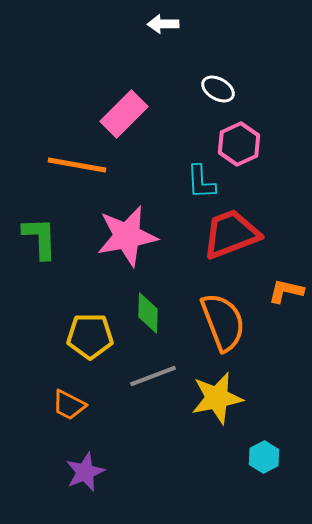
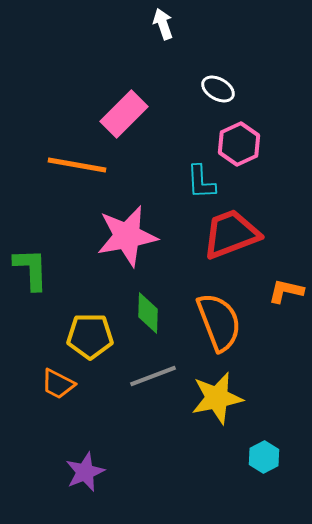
white arrow: rotated 72 degrees clockwise
green L-shape: moved 9 px left, 31 px down
orange semicircle: moved 4 px left
orange trapezoid: moved 11 px left, 21 px up
